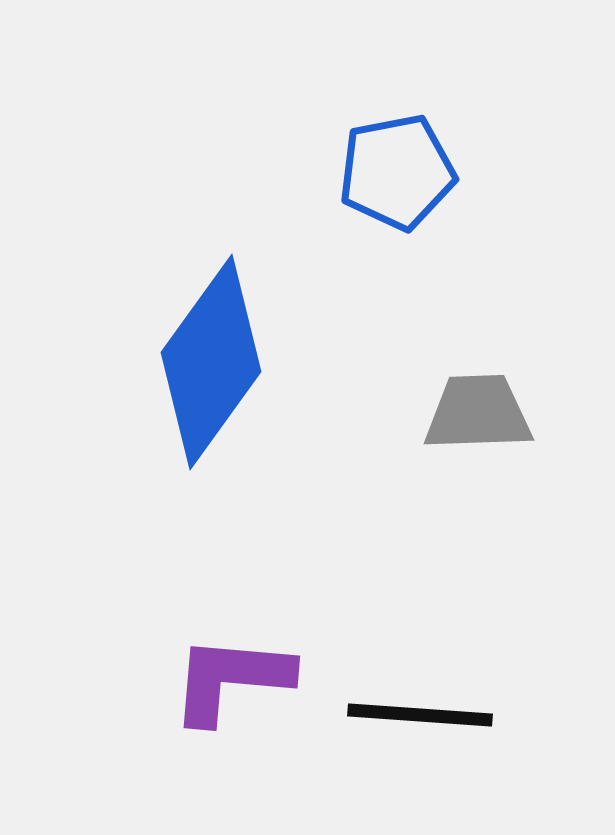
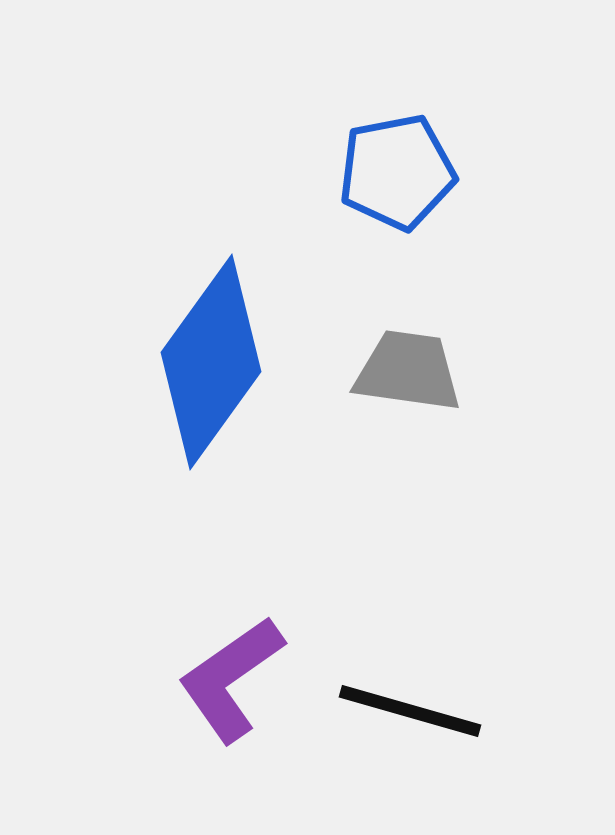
gray trapezoid: moved 70 px left, 42 px up; rotated 10 degrees clockwise
purple L-shape: rotated 40 degrees counterclockwise
black line: moved 10 px left, 4 px up; rotated 12 degrees clockwise
